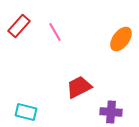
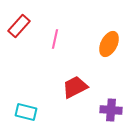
pink line: moved 7 px down; rotated 42 degrees clockwise
orange ellipse: moved 12 px left, 5 px down; rotated 10 degrees counterclockwise
red trapezoid: moved 4 px left
purple cross: moved 2 px up
